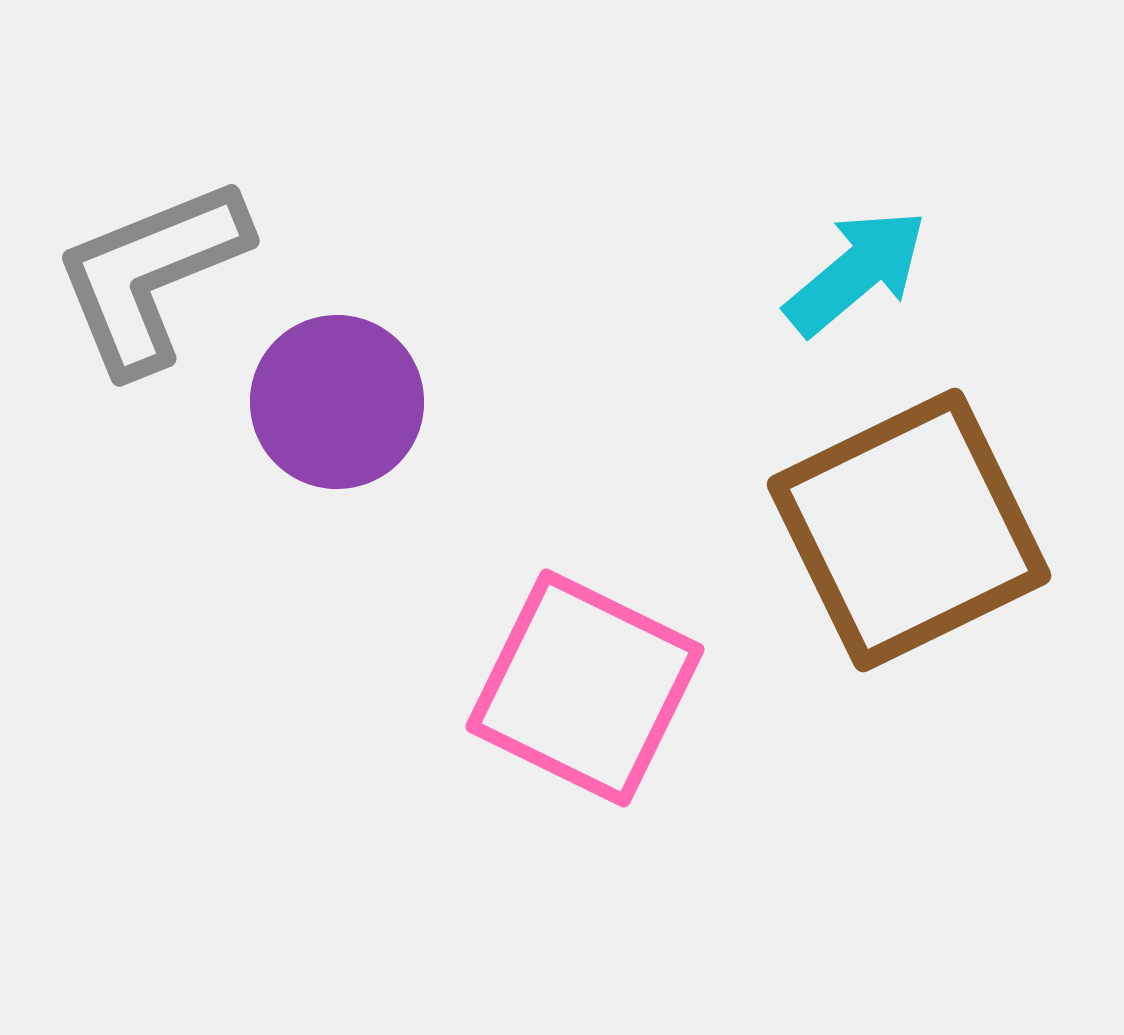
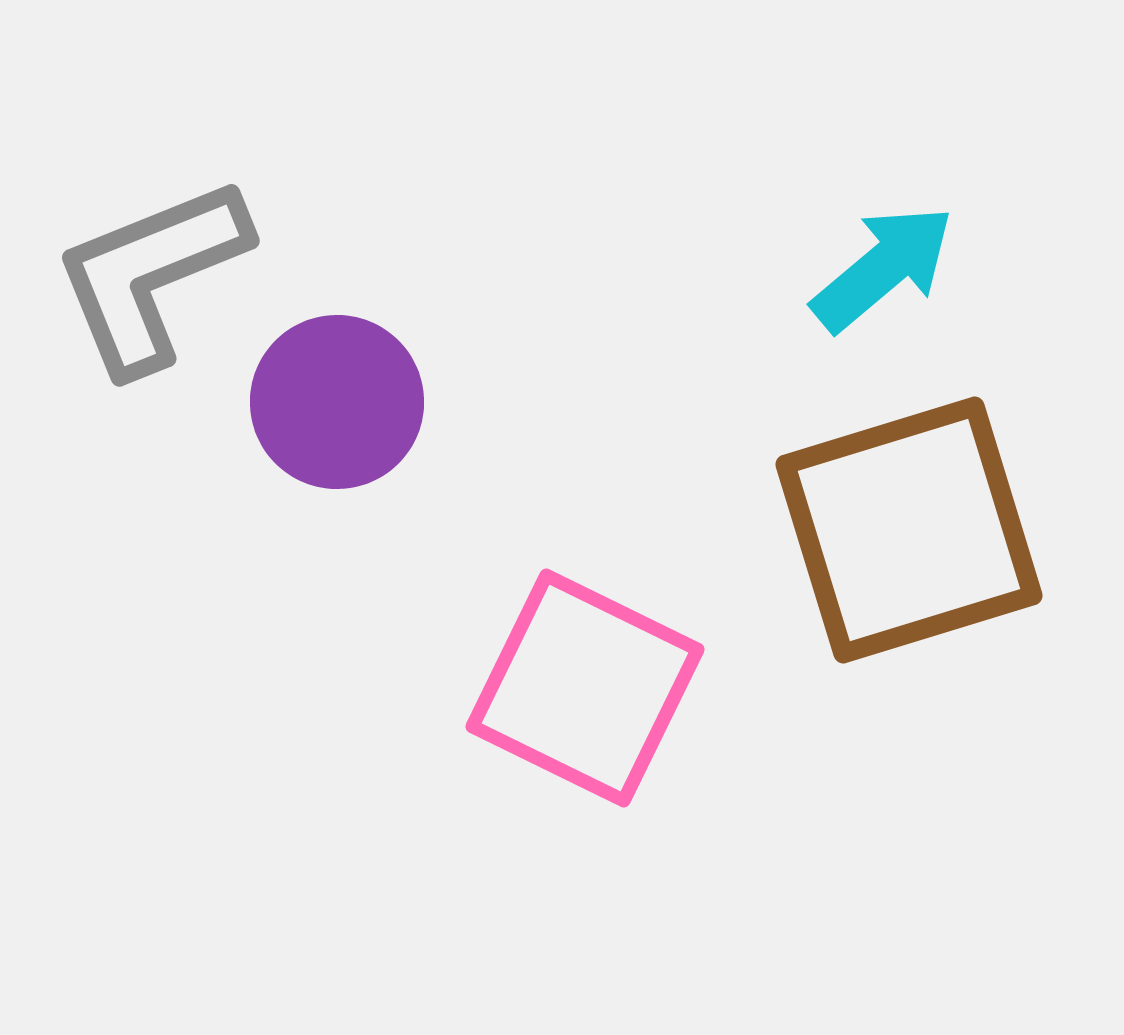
cyan arrow: moved 27 px right, 4 px up
brown square: rotated 9 degrees clockwise
